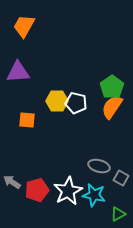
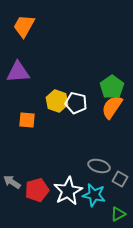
yellow hexagon: rotated 20 degrees clockwise
gray square: moved 1 px left, 1 px down
